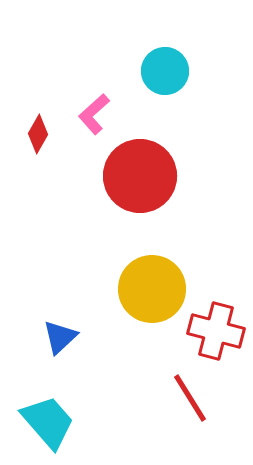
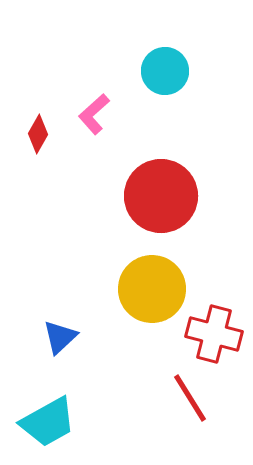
red circle: moved 21 px right, 20 px down
red cross: moved 2 px left, 3 px down
cyan trapezoid: rotated 102 degrees clockwise
